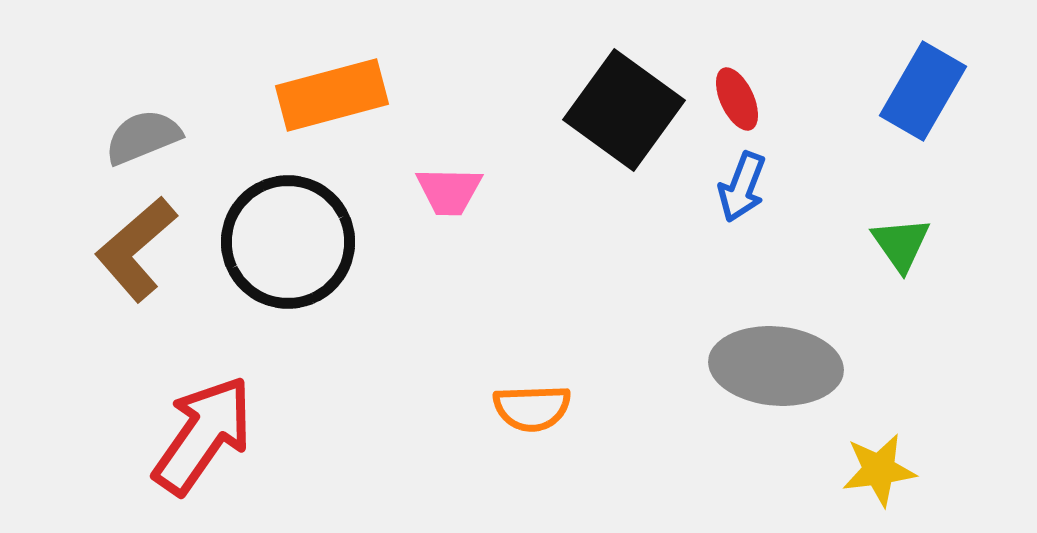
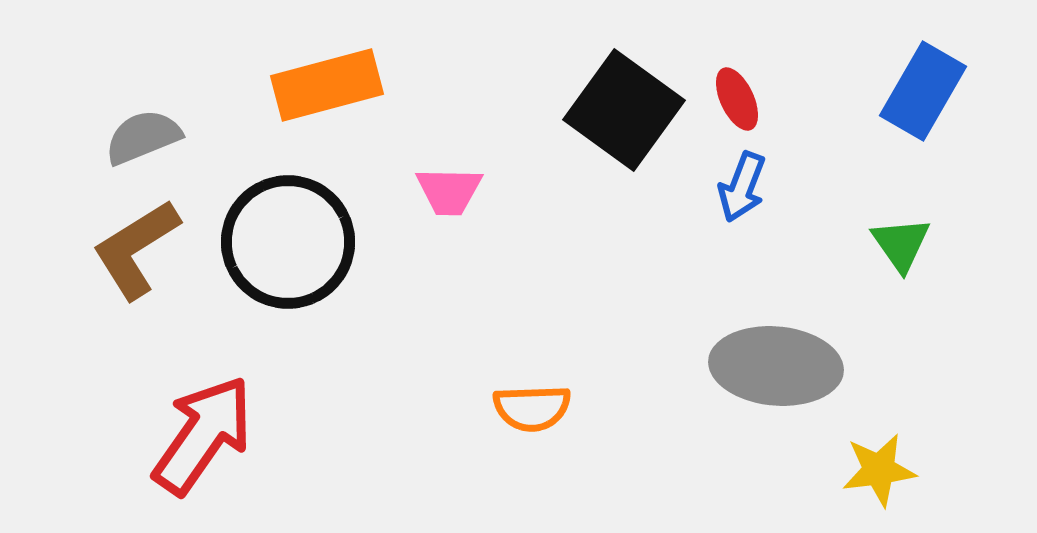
orange rectangle: moved 5 px left, 10 px up
brown L-shape: rotated 9 degrees clockwise
